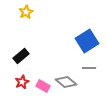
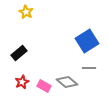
yellow star: rotated 16 degrees counterclockwise
black rectangle: moved 2 px left, 3 px up
gray diamond: moved 1 px right
pink rectangle: moved 1 px right
